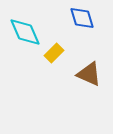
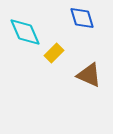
brown triangle: moved 1 px down
